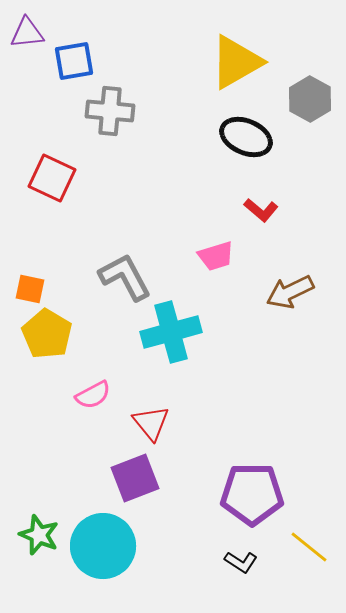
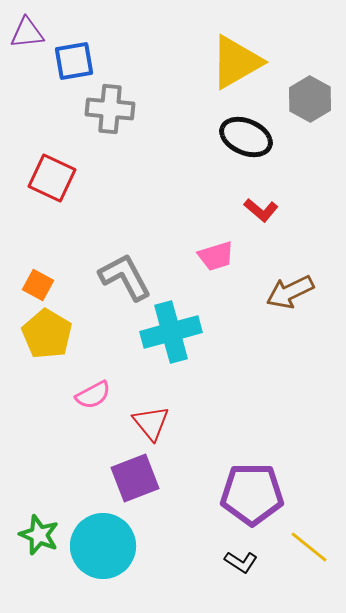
gray cross: moved 2 px up
orange square: moved 8 px right, 4 px up; rotated 16 degrees clockwise
